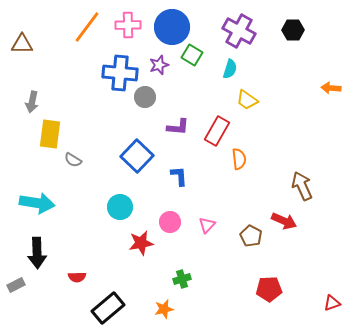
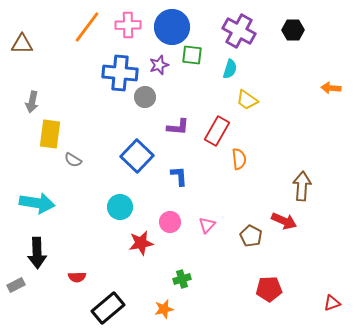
green square: rotated 25 degrees counterclockwise
brown arrow: rotated 28 degrees clockwise
